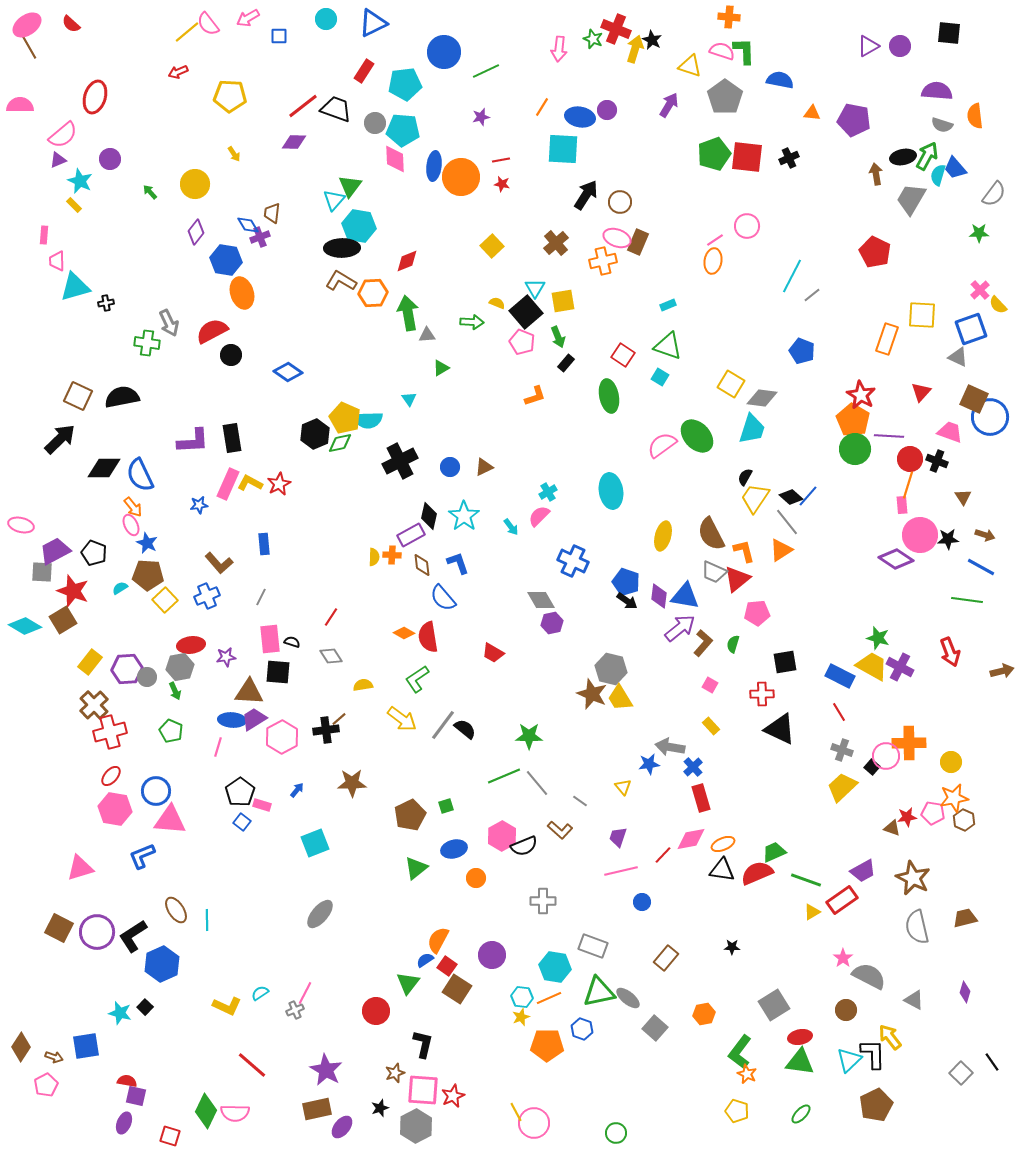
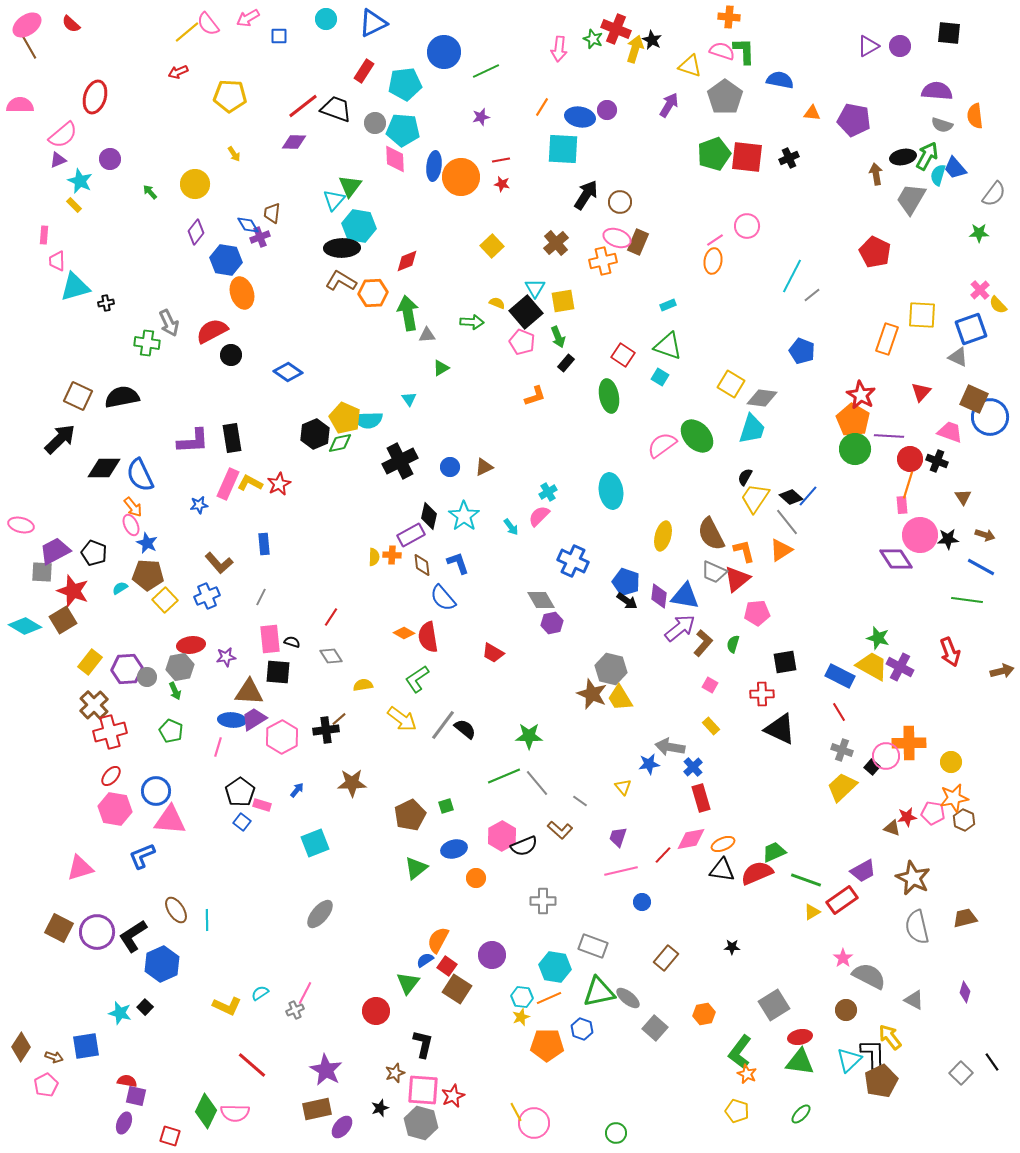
purple diamond at (896, 559): rotated 24 degrees clockwise
brown pentagon at (876, 1105): moved 5 px right, 24 px up
gray hexagon at (416, 1126): moved 5 px right, 3 px up; rotated 16 degrees counterclockwise
